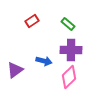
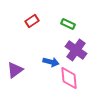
green rectangle: rotated 16 degrees counterclockwise
purple cross: moved 5 px right; rotated 35 degrees clockwise
blue arrow: moved 7 px right, 1 px down
pink diamond: moved 1 px down; rotated 50 degrees counterclockwise
